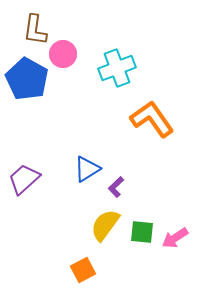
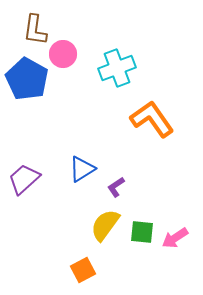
blue triangle: moved 5 px left
purple L-shape: rotated 10 degrees clockwise
